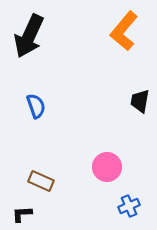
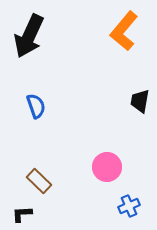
brown rectangle: moved 2 px left; rotated 20 degrees clockwise
